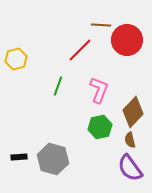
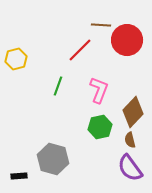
black rectangle: moved 19 px down
